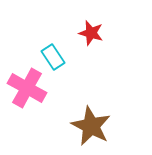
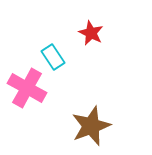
red star: rotated 10 degrees clockwise
brown star: rotated 24 degrees clockwise
